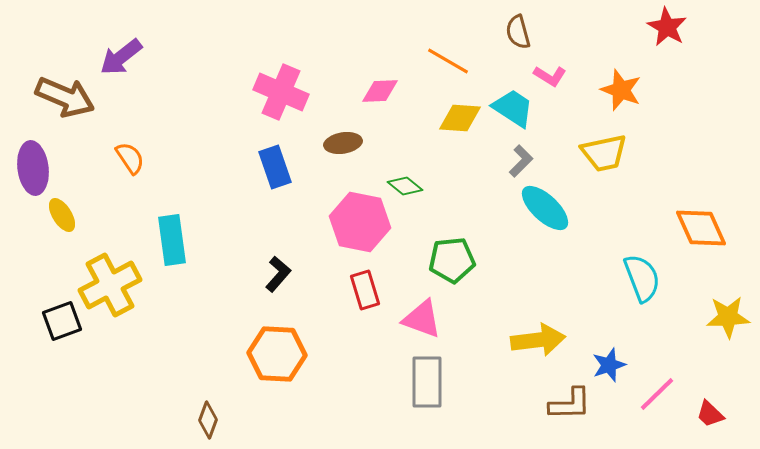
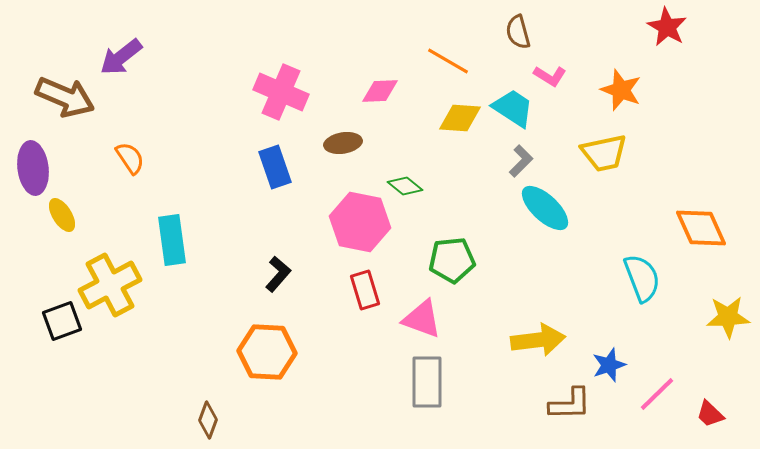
orange hexagon: moved 10 px left, 2 px up
